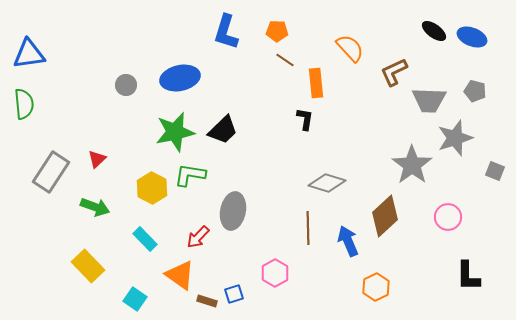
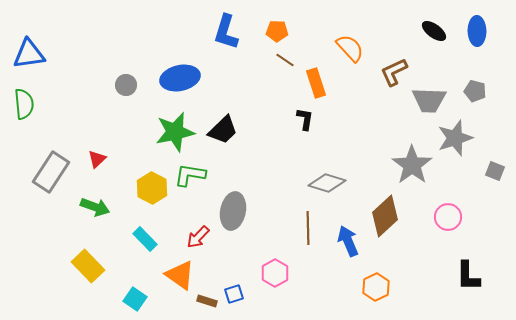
blue ellipse at (472, 37): moved 5 px right, 6 px up; rotated 68 degrees clockwise
orange rectangle at (316, 83): rotated 12 degrees counterclockwise
